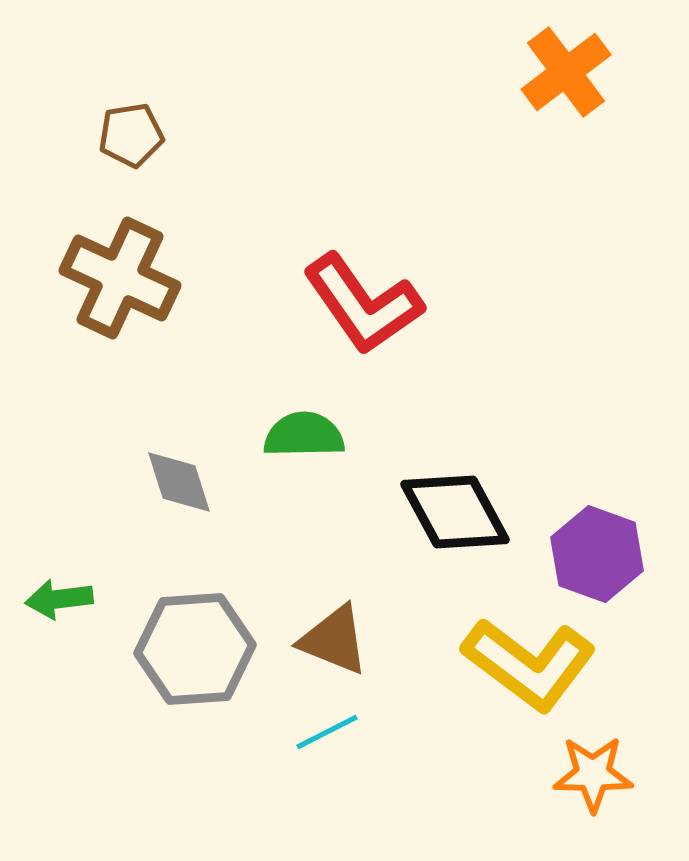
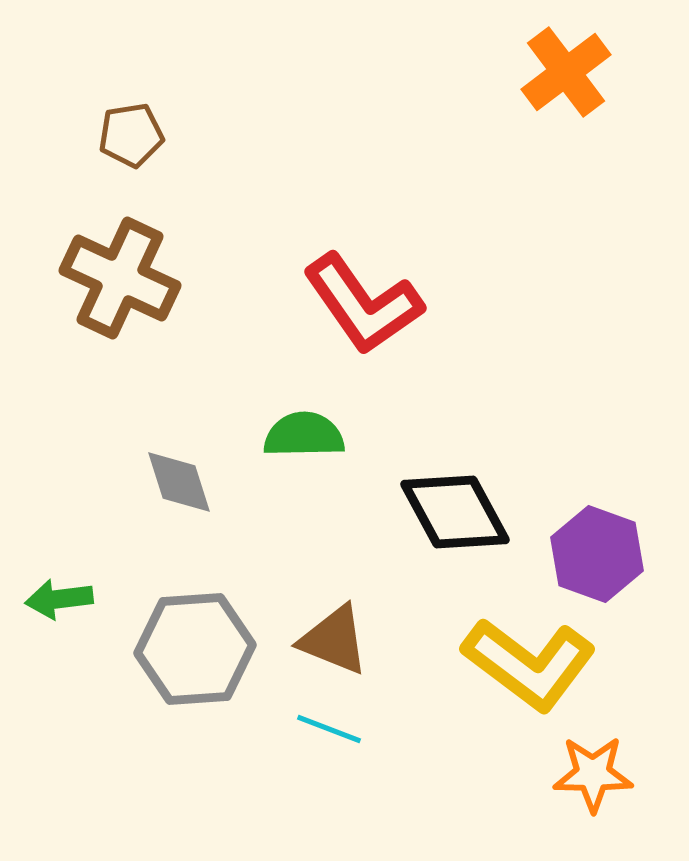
cyan line: moved 2 px right, 3 px up; rotated 48 degrees clockwise
